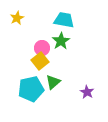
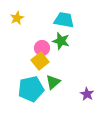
green star: rotated 24 degrees counterclockwise
purple star: moved 2 px down
